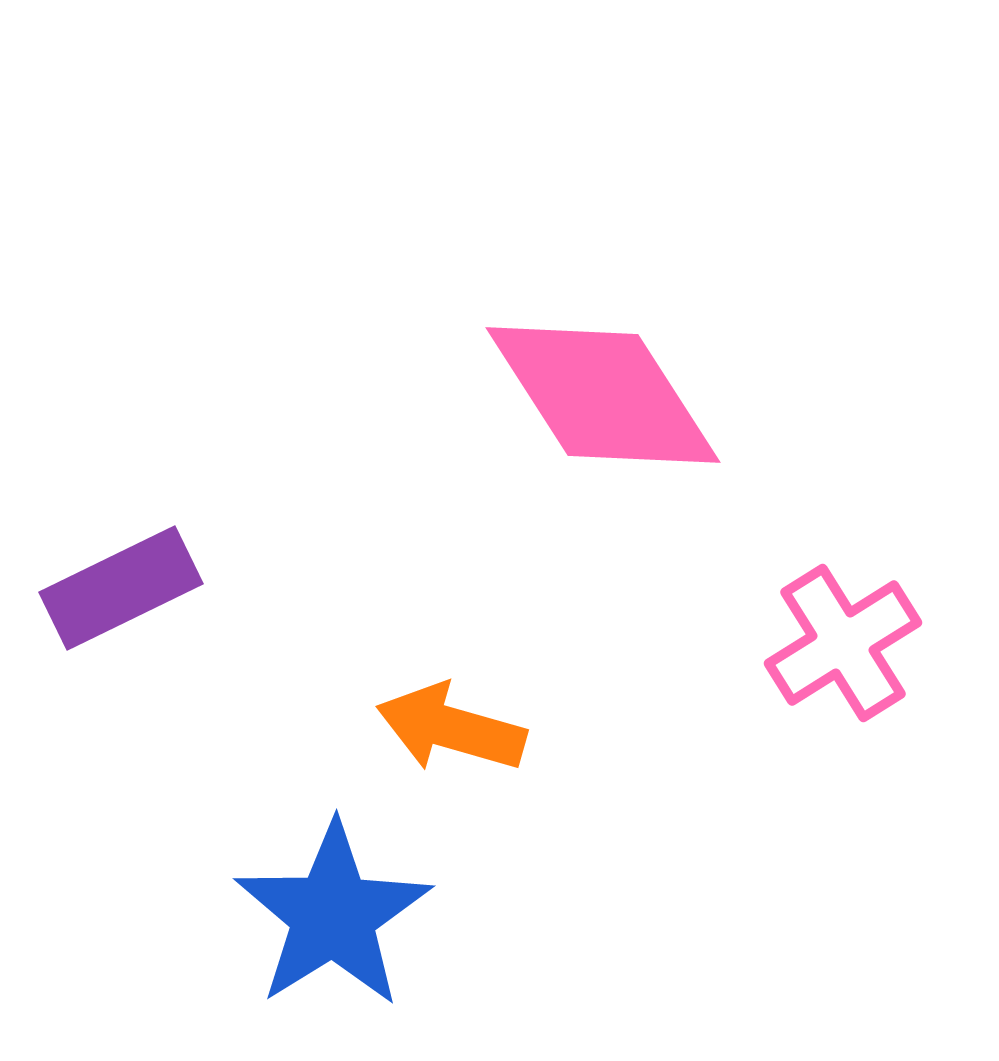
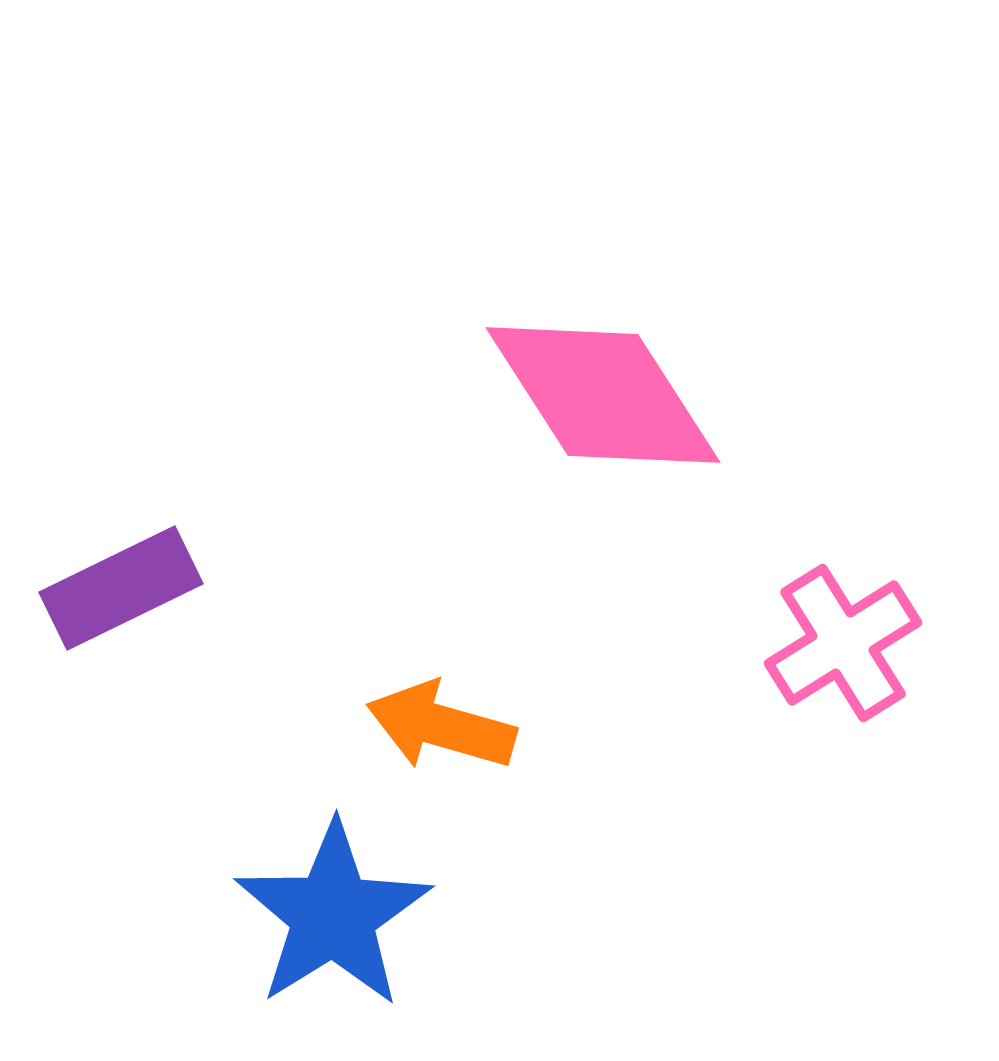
orange arrow: moved 10 px left, 2 px up
